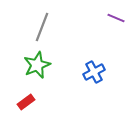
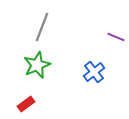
purple line: moved 19 px down
blue cross: rotated 10 degrees counterclockwise
red rectangle: moved 2 px down
